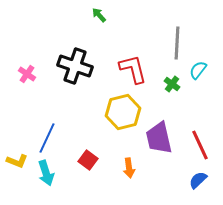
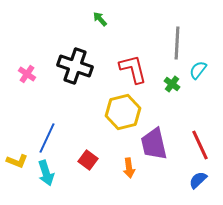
green arrow: moved 1 px right, 4 px down
purple trapezoid: moved 5 px left, 6 px down
